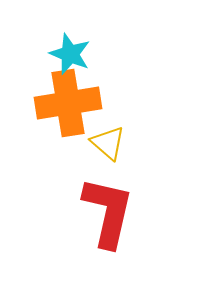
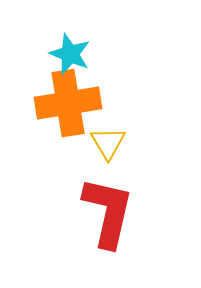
yellow triangle: rotated 18 degrees clockwise
